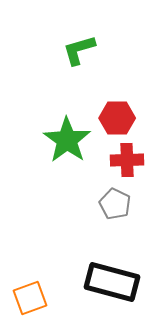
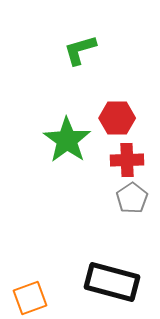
green L-shape: moved 1 px right
gray pentagon: moved 17 px right, 6 px up; rotated 12 degrees clockwise
